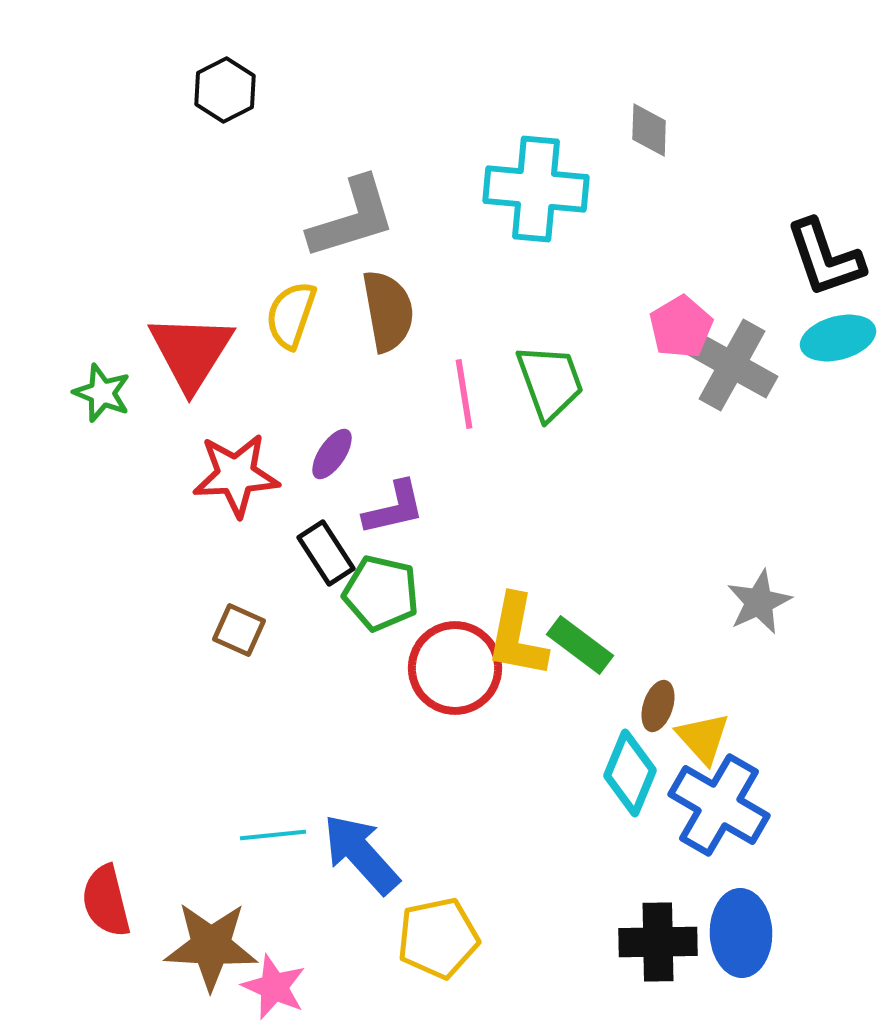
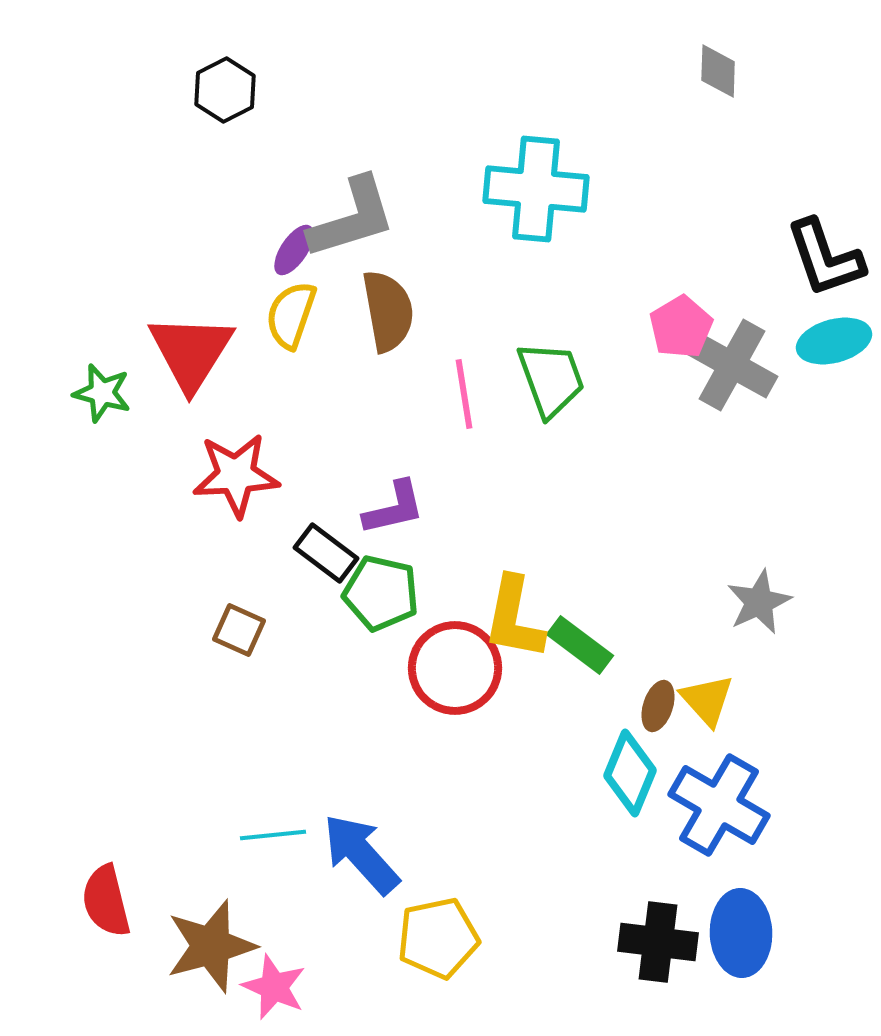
gray diamond: moved 69 px right, 59 px up
cyan ellipse: moved 4 px left, 3 px down
green trapezoid: moved 1 px right, 3 px up
green star: rotated 6 degrees counterclockwise
purple ellipse: moved 38 px left, 204 px up
black rectangle: rotated 20 degrees counterclockwise
yellow L-shape: moved 3 px left, 18 px up
yellow triangle: moved 4 px right, 38 px up
black cross: rotated 8 degrees clockwise
brown star: rotated 18 degrees counterclockwise
